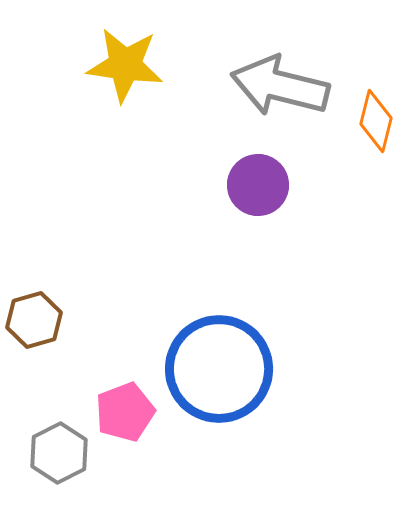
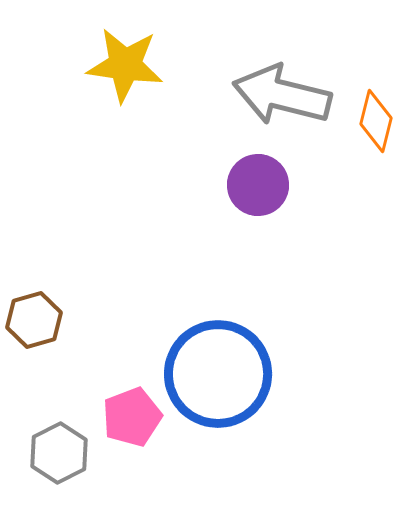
gray arrow: moved 2 px right, 9 px down
blue circle: moved 1 px left, 5 px down
pink pentagon: moved 7 px right, 5 px down
